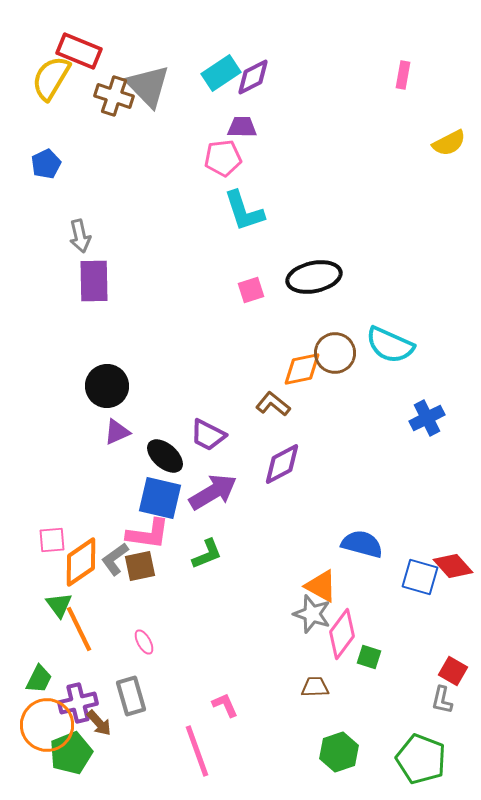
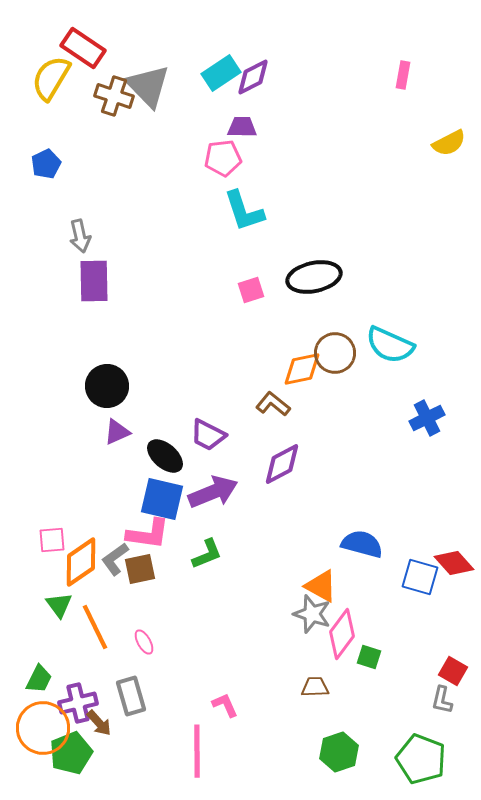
red rectangle at (79, 51): moved 4 px right, 3 px up; rotated 12 degrees clockwise
purple arrow at (213, 492): rotated 9 degrees clockwise
blue square at (160, 498): moved 2 px right, 1 px down
brown square at (140, 566): moved 3 px down
red diamond at (453, 566): moved 1 px right, 3 px up
orange line at (79, 629): moved 16 px right, 2 px up
orange circle at (47, 725): moved 4 px left, 3 px down
pink line at (197, 751): rotated 20 degrees clockwise
